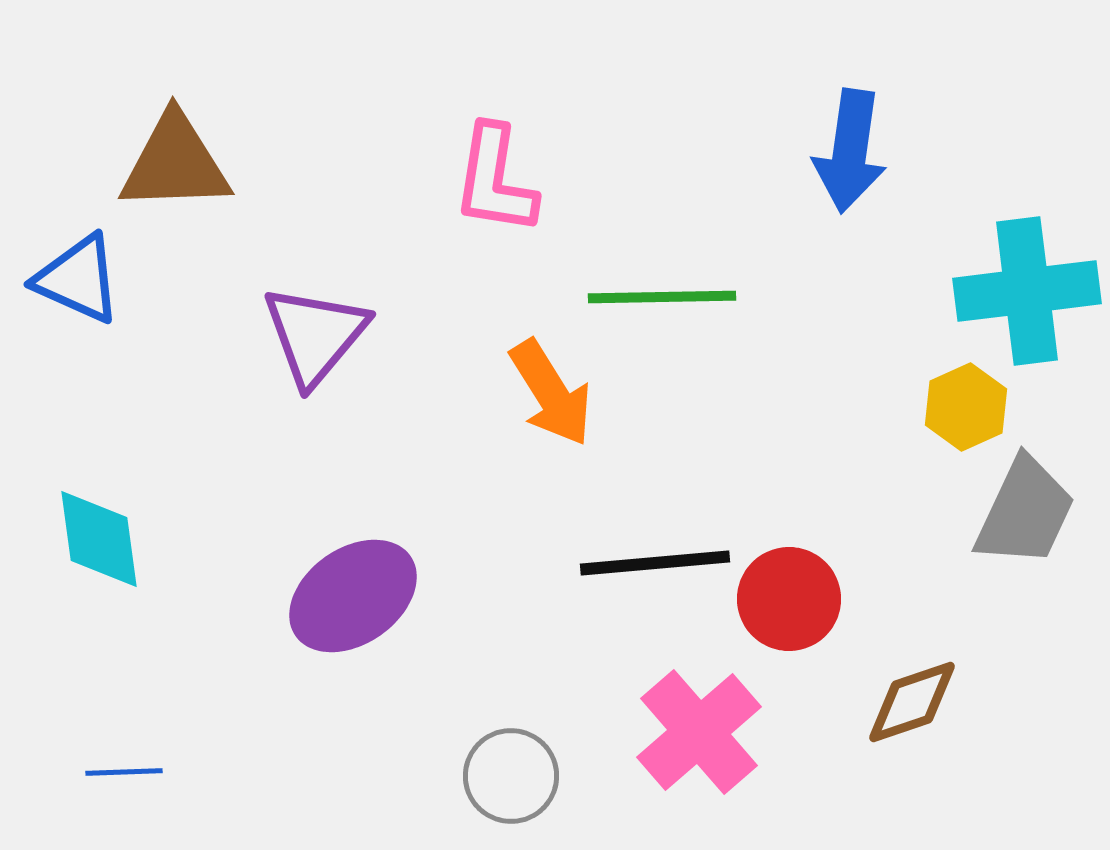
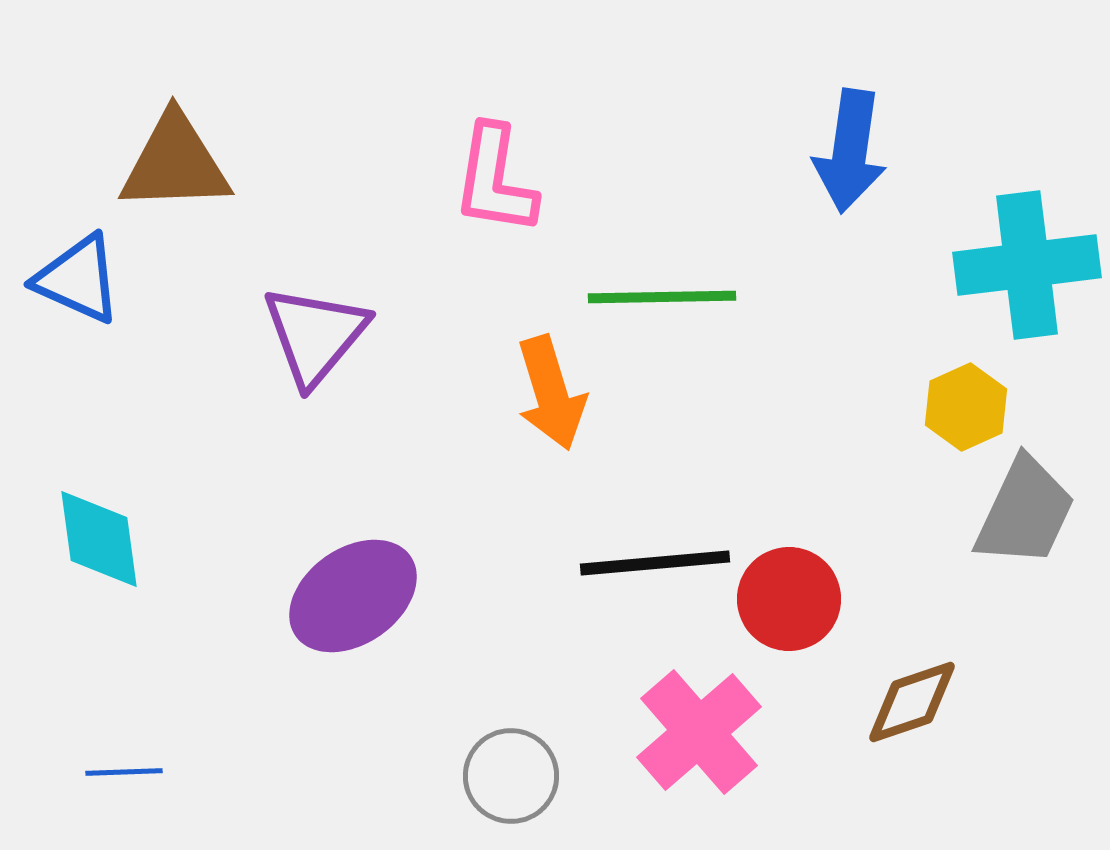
cyan cross: moved 26 px up
orange arrow: rotated 15 degrees clockwise
